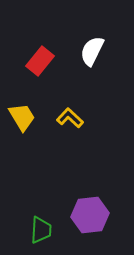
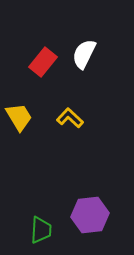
white semicircle: moved 8 px left, 3 px down
red rectangle: moved 3 px right, 1 px down
yellow trapezoid: moved 3 px left
